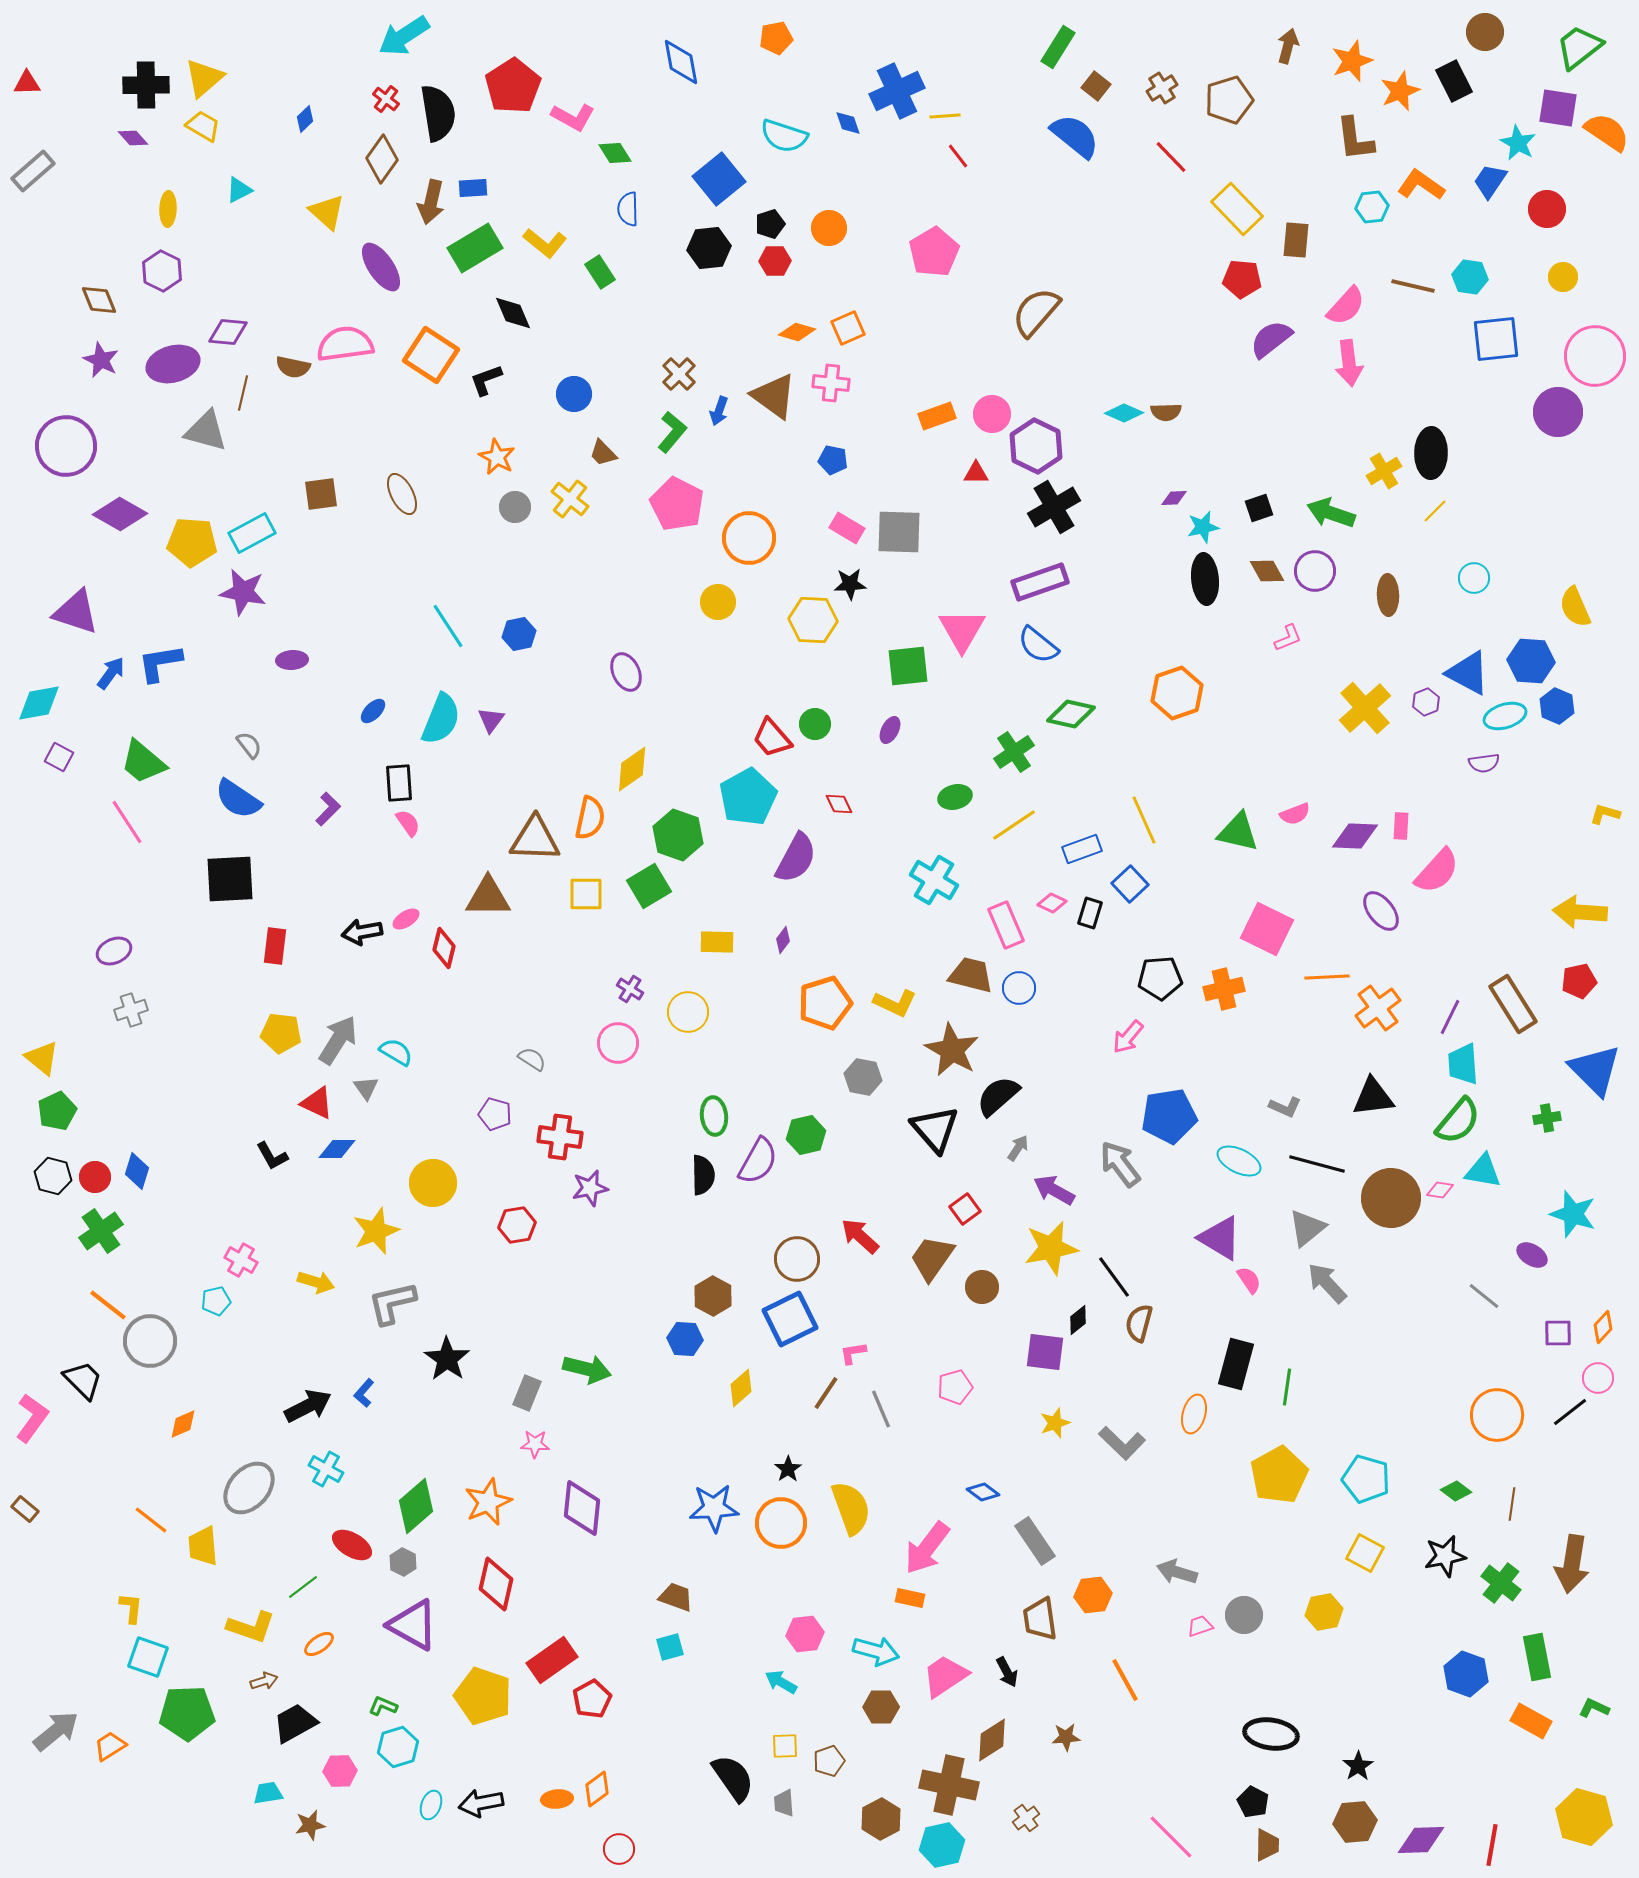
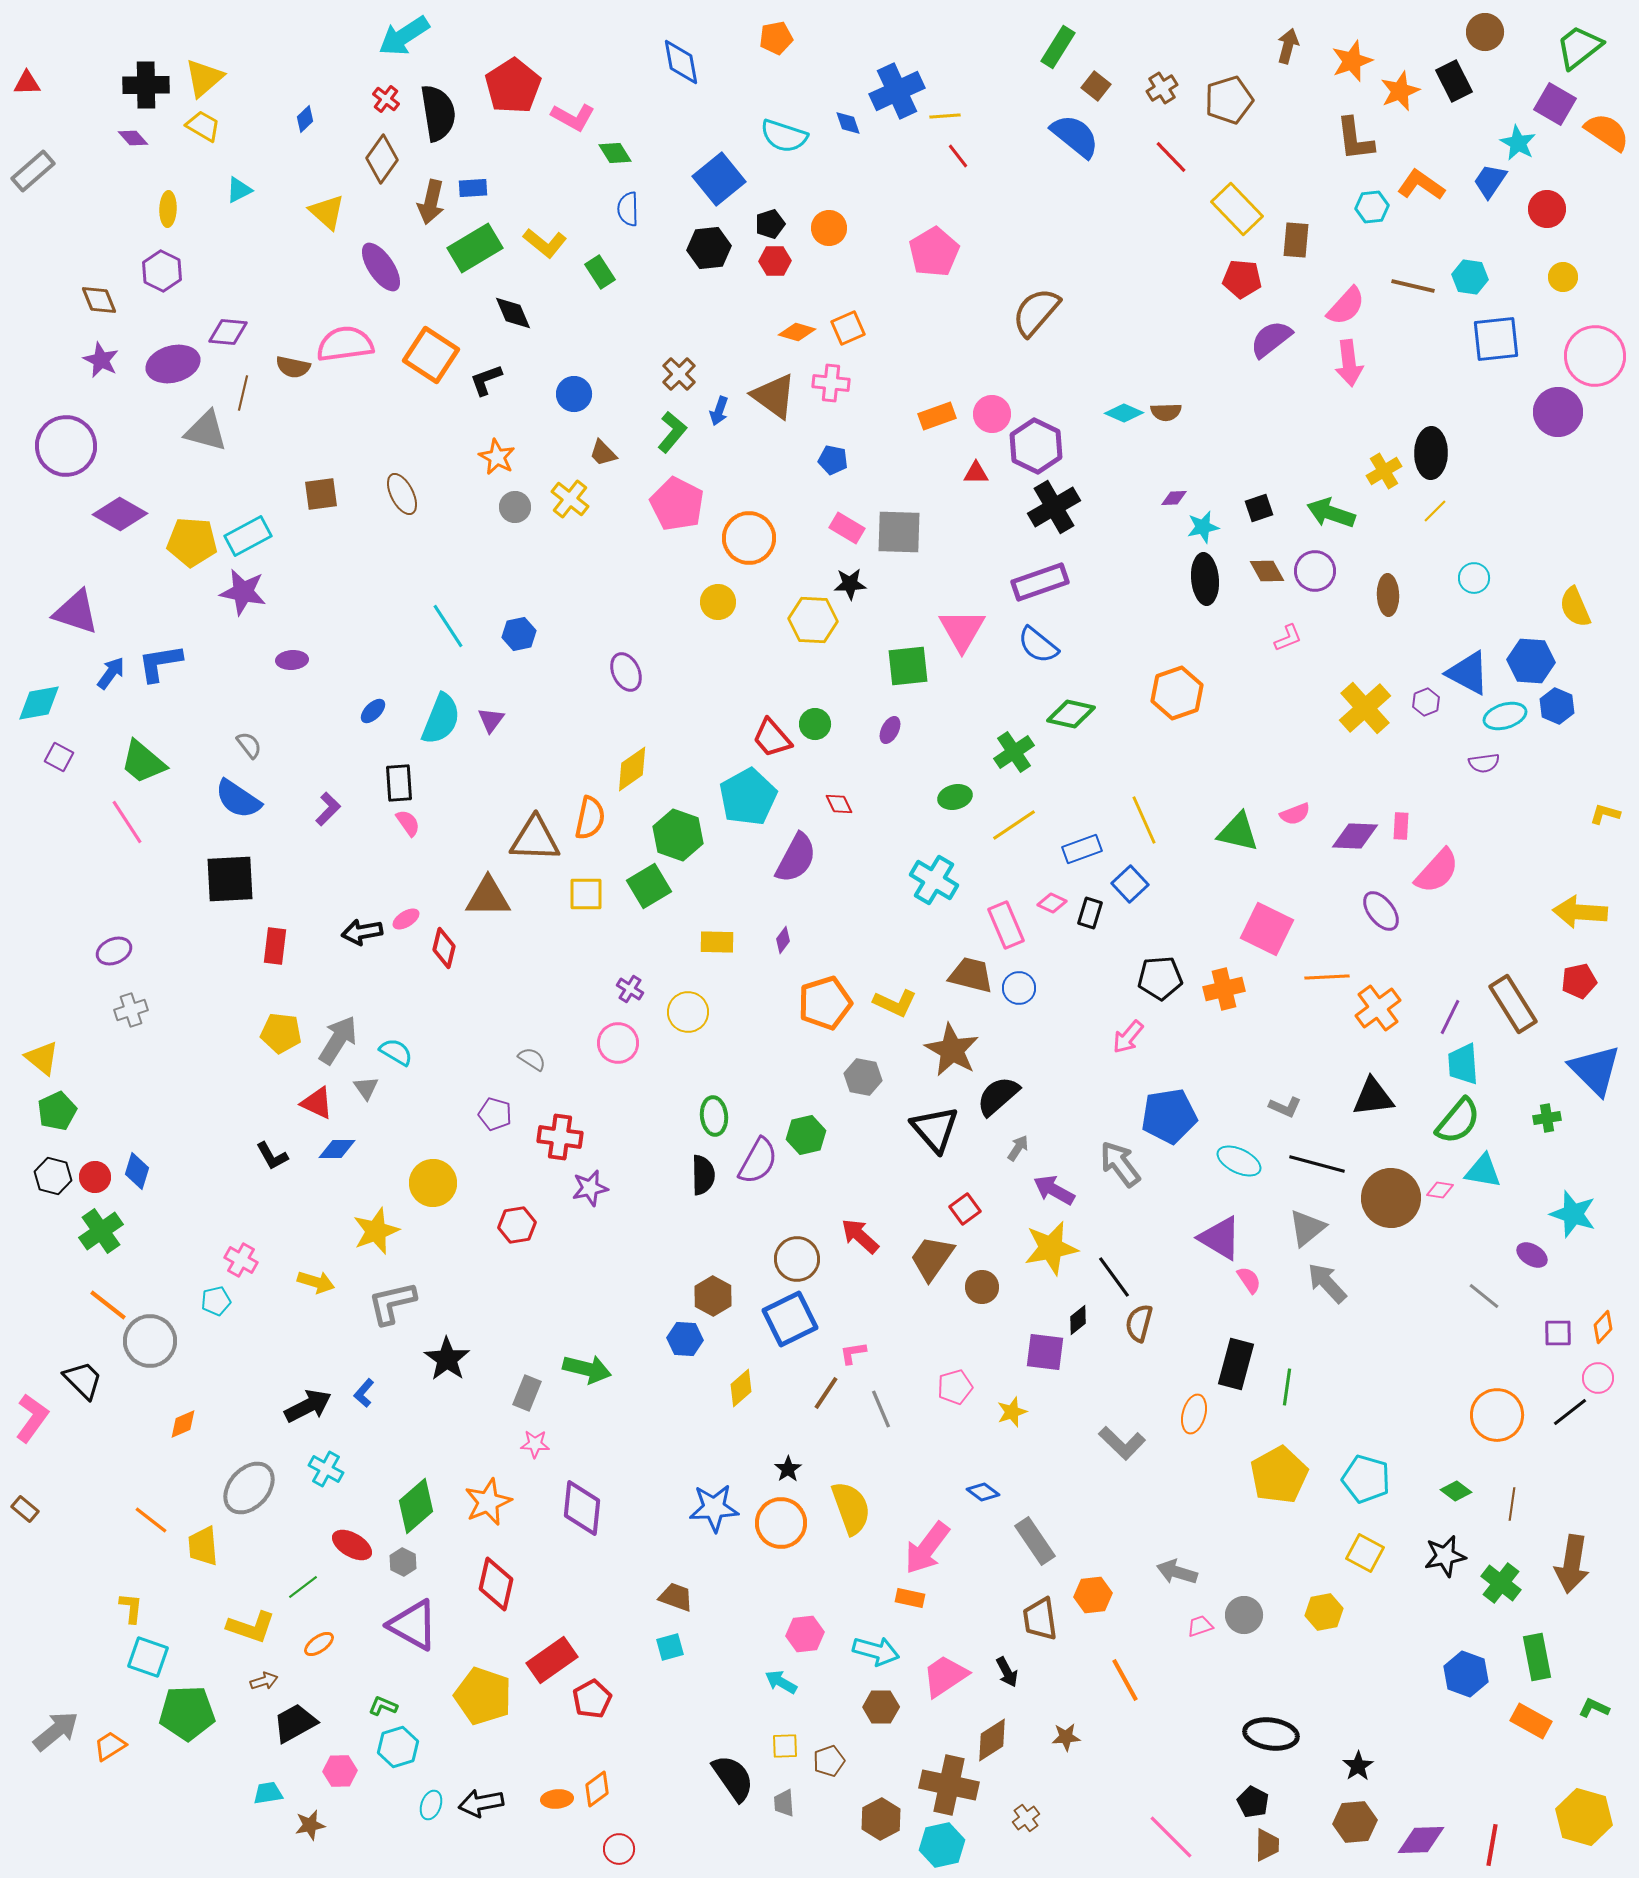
purple square at (1558, 108): moved 3 px left, 4 px up; rotated 21 degrees clockwise
cyan rectangle at (252, 533): moved 4 px left, 3 px down
yellow star at (1055, 1423): moved 43 px left, 11 px up
